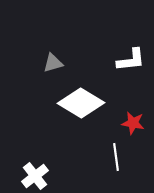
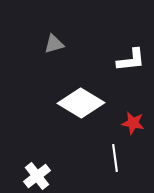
gray triangle: moved 1 px right, 19 px up
white line: moved 1 px left, 1 px down
white cross: moved 2 px right
